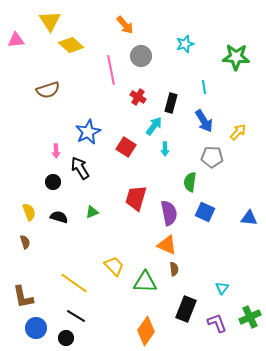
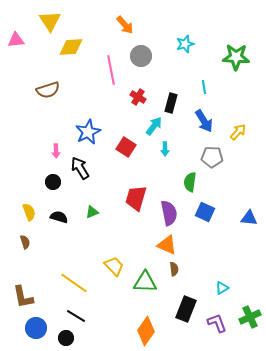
yellow diamond at (71, 45): moved 2 px down; rotated 45 degrees counterclockwise
cyan triangle at (222, 288): rotated 24 degrees clockwise
